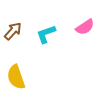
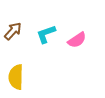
pink semicircle: moved 8 px left, 13 px down
yellow semicircle: rotated 20 degrees clockwise
